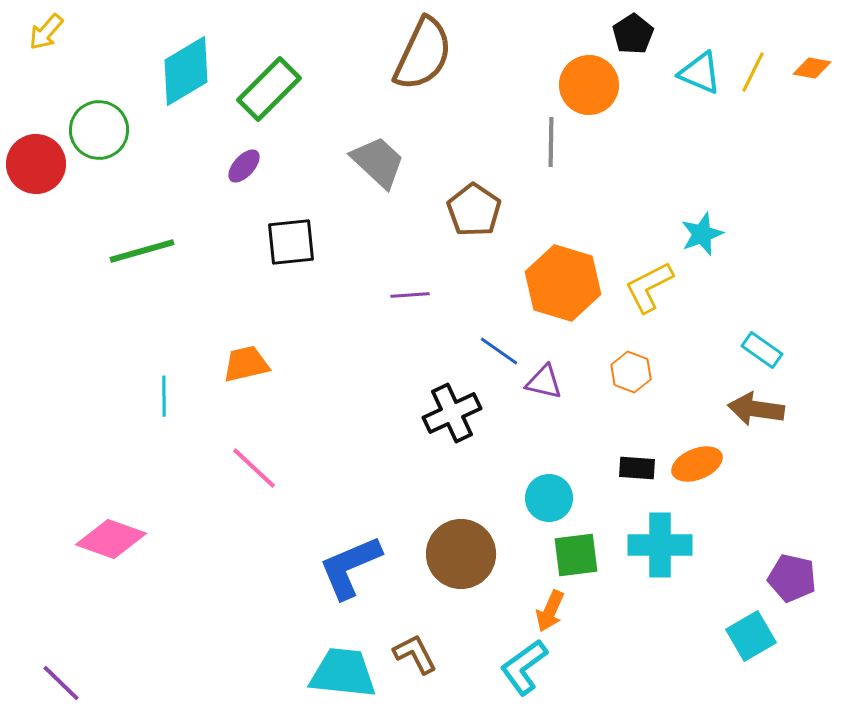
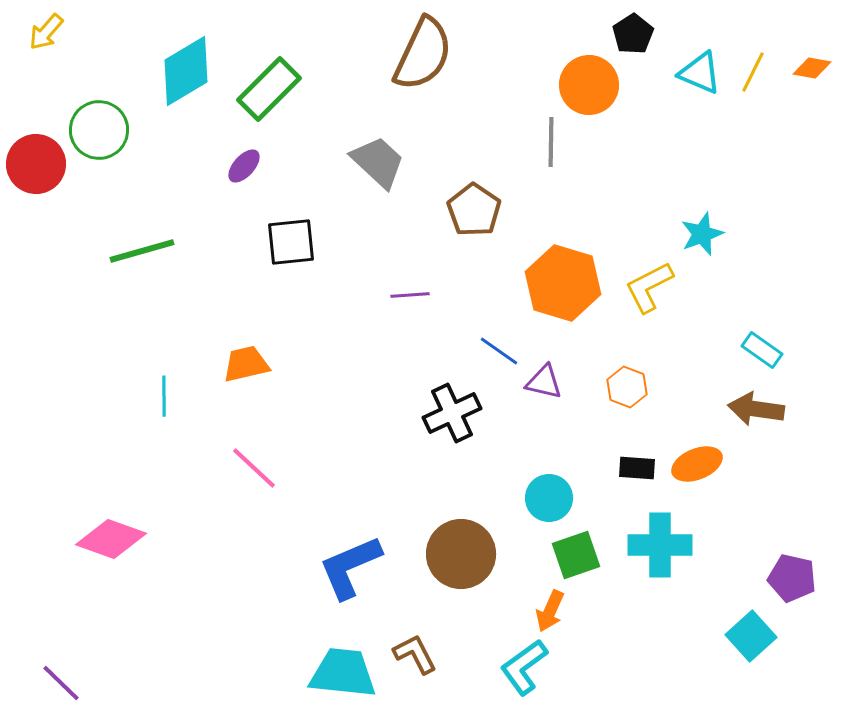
orange hexagon at (631, 372): moved 4 px left, 15 px down
green square at (576, 555): rotated 12 degrees counterclockwise
cyan square at (751, 636): rotated 12 degrees counterclockwise
